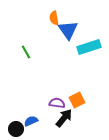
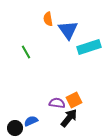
orange semicircle: moved 6 px left, 1 px down
orange square: moved 3 px left
black arrow: moved 5 px right
black circle: moved 1 px left, 1 px up
